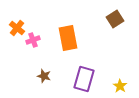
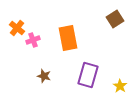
purple rectangle: moved 4 px right, 4 px up
